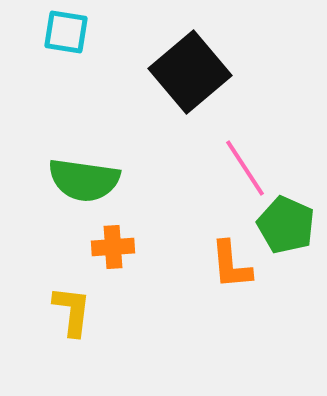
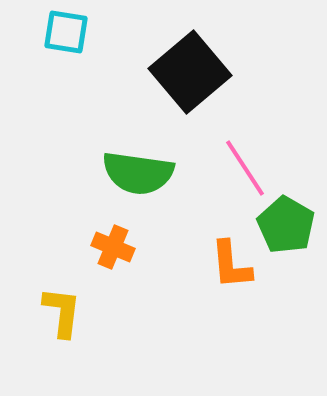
green semicircle: moved 54 px right, 7 px up
green pentagon: rotated 6 degrees clockwise
orange cross: rotated 27 degrees clockwise
yellow L-shape: moved 10 px left, 1 px down
